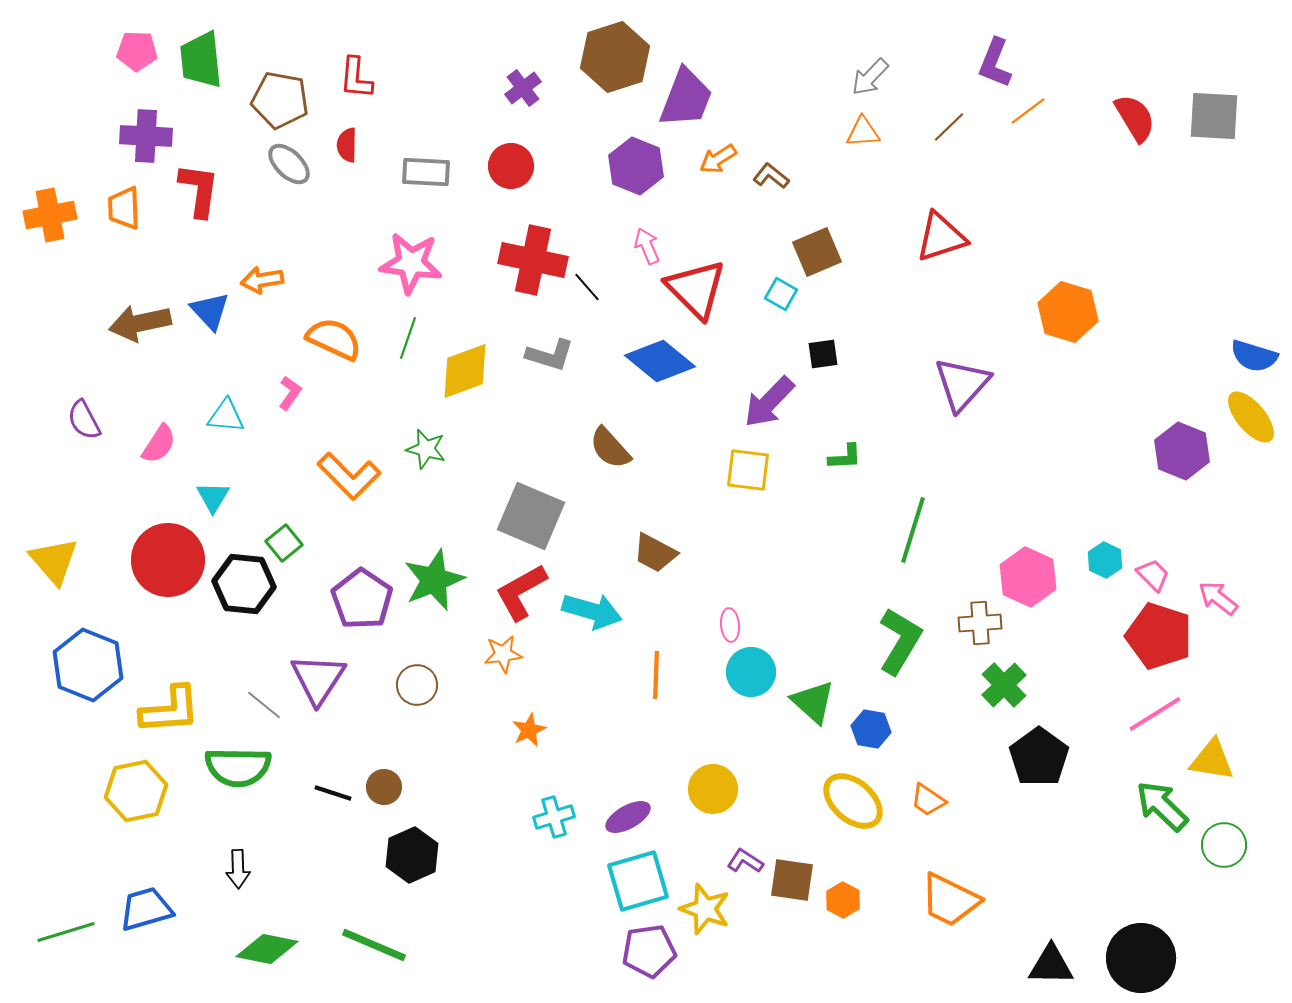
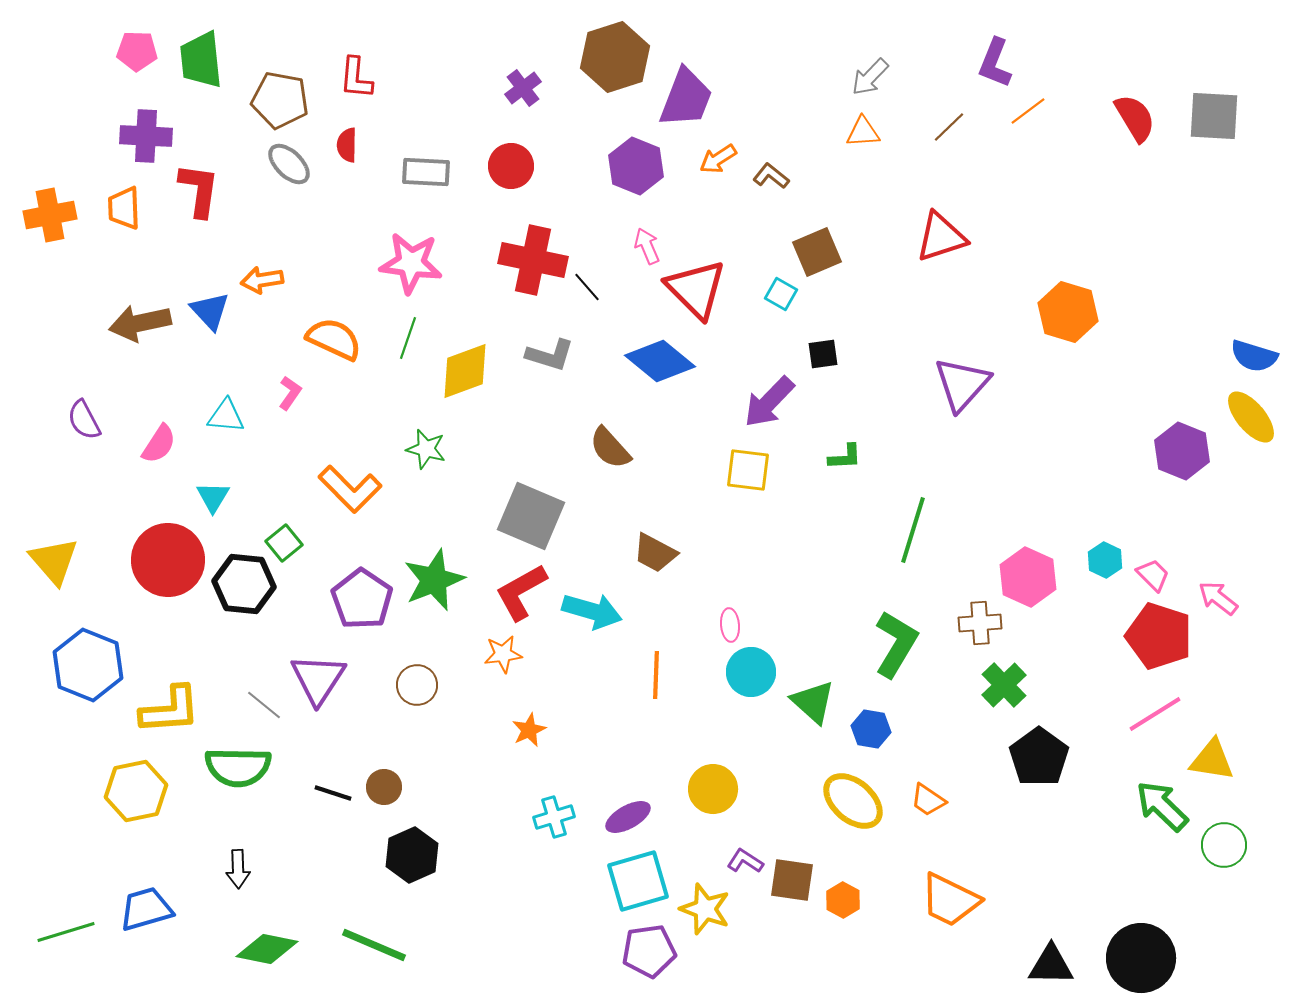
orange L-shape at (349, 476): moved 1 px right, 13 px down
green L-shape at (900, 641): moved 4 px left, 3 px down
